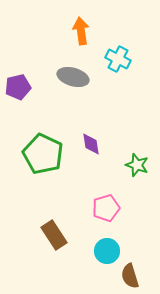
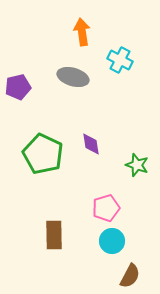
orange arrow: moved 1 px right, 1 px down
cyan cross: moved 2 px right, 1 px down
brown rectangle: rotated 32 degrees clockwise
cyan circle: moved 5 px right, 10 px up
brown semicircle: rotated 135 degrees counterclockwise
